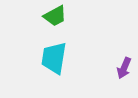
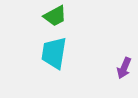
cyan trapezoid: moved 5 px up
